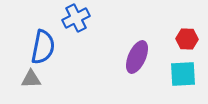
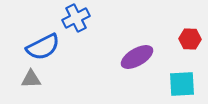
red hexagon: moved 3 px right
blue semicircle: rotated 52 degrees clockwise
purple ellipse: rotated 36 degrees clockwise
cyan square: moved 1 px left, 10 px down
